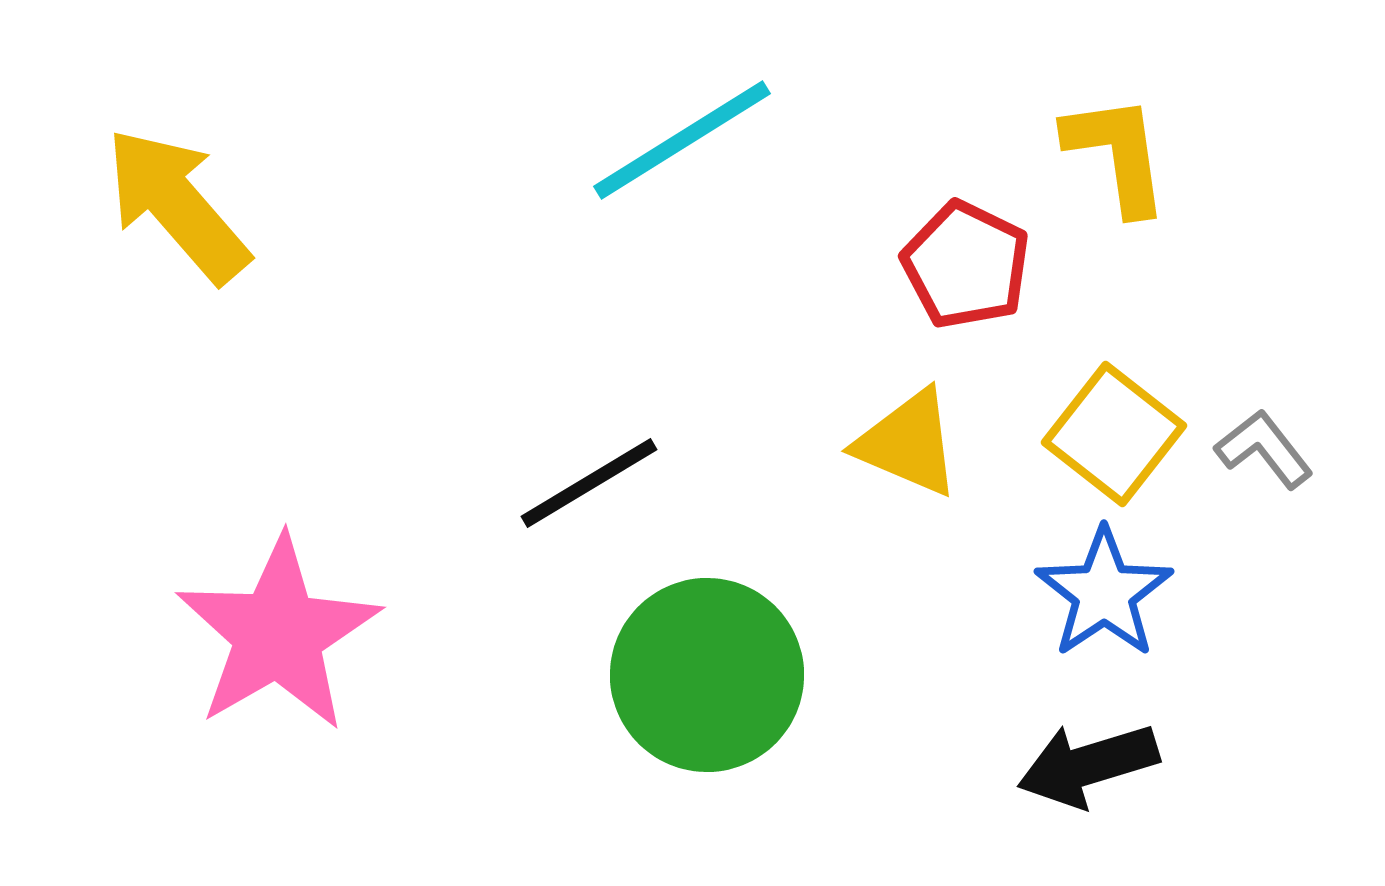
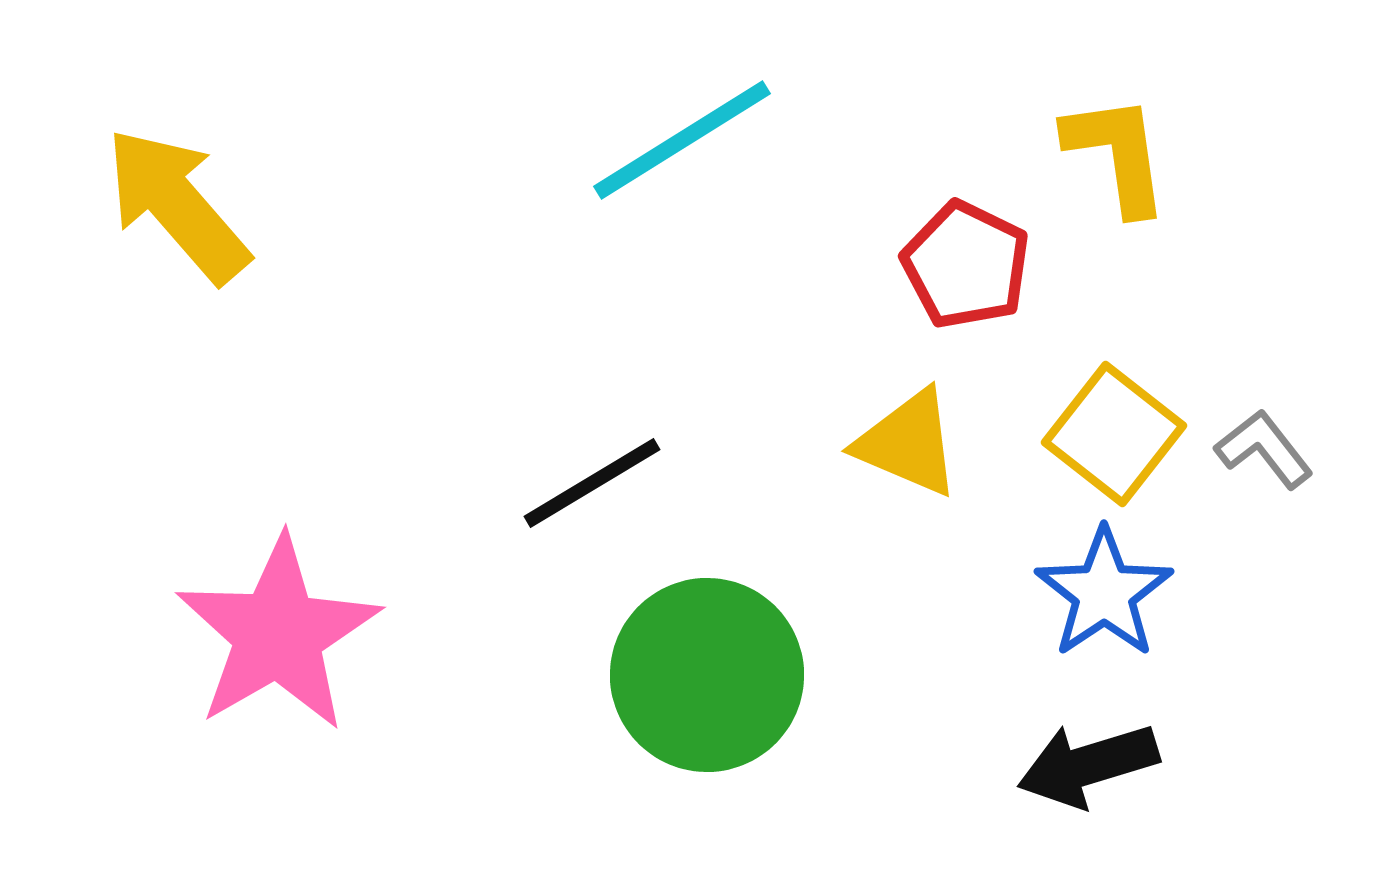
black line: moved 3 px right
